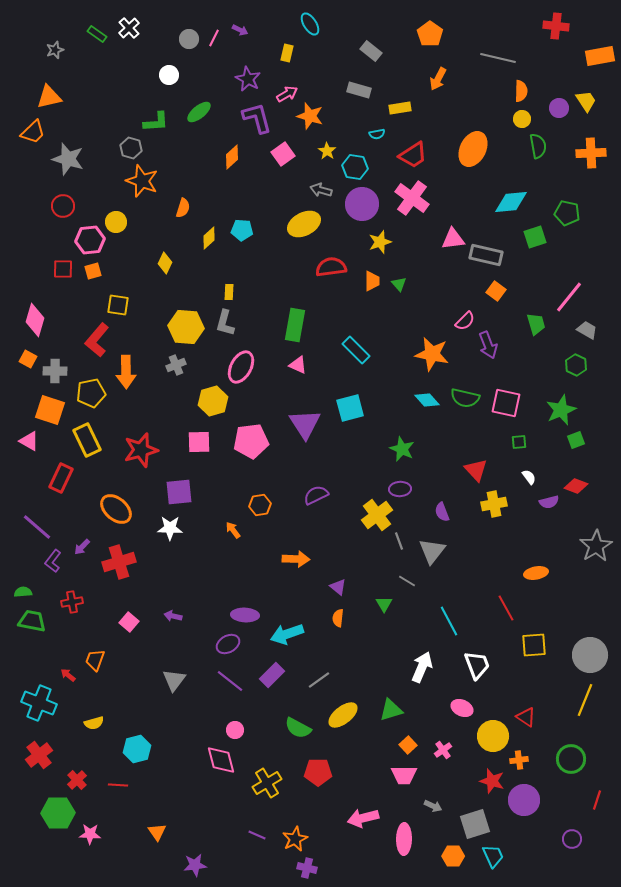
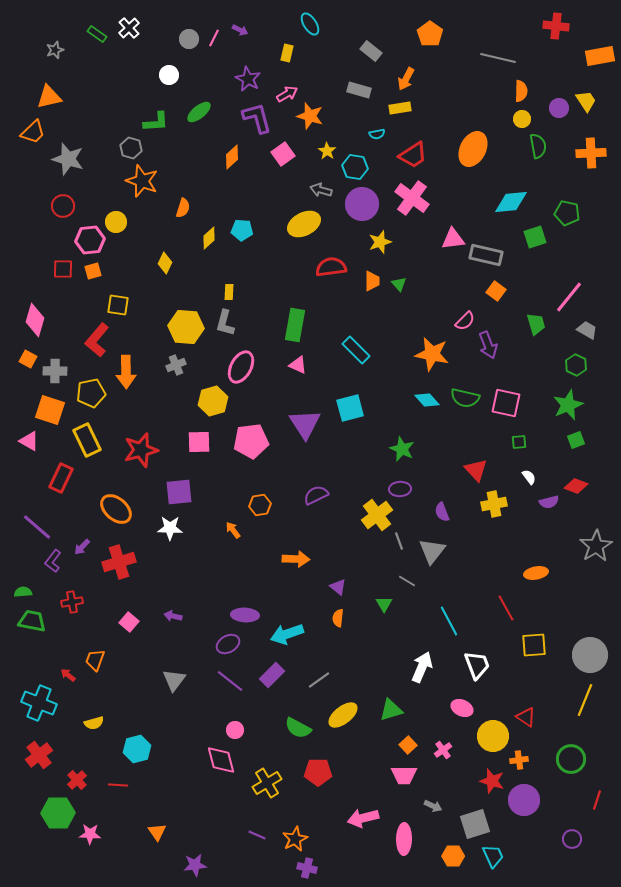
orange arrow at (438, 79): moved 32 px left
green star at (561, 410): moved 7 px right, 5 px up
